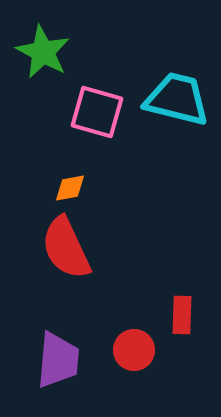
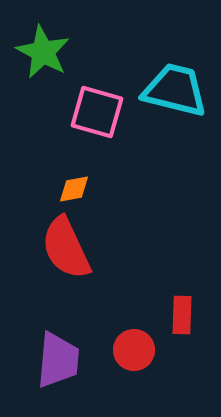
cyan trapezoid: moved 2 px left, 9 px up
orange diamond: moved 4 px right, 1 px down
